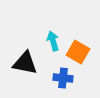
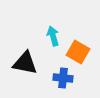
cyan arrow: moved 5 px up
